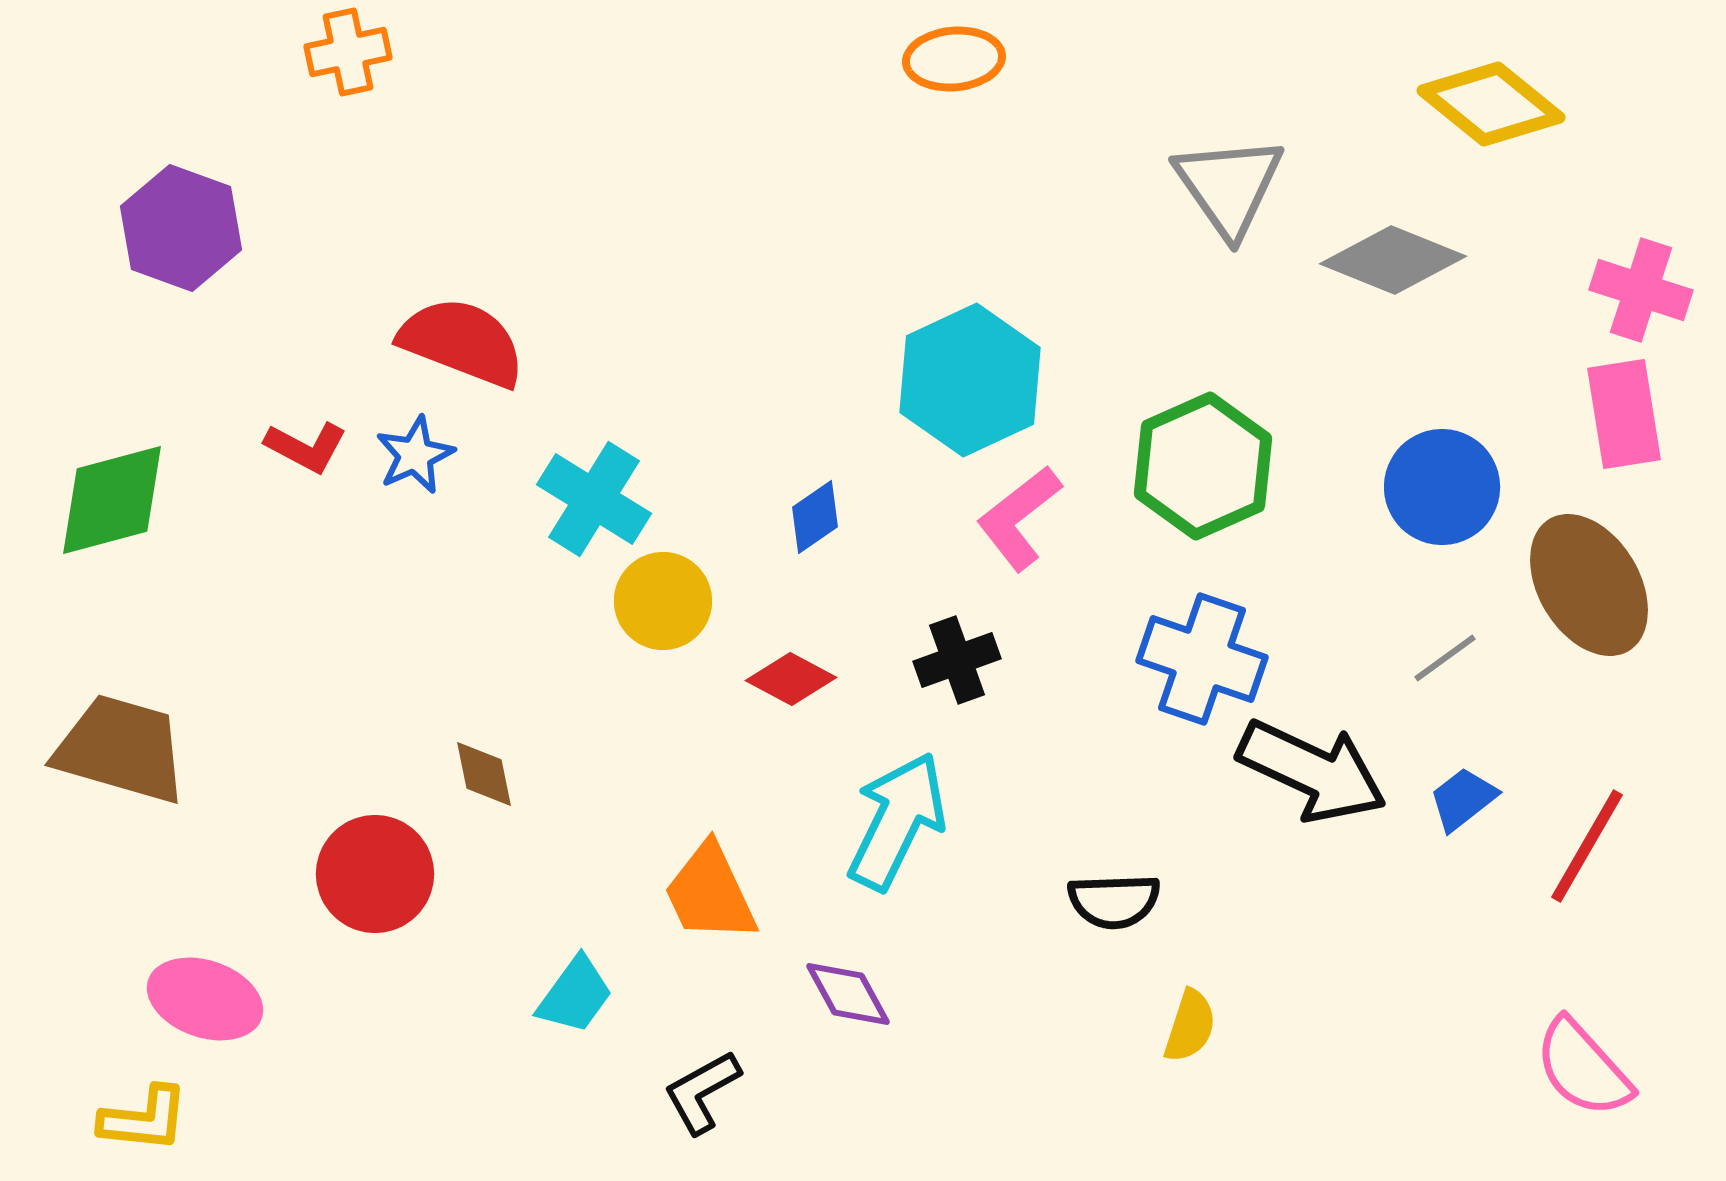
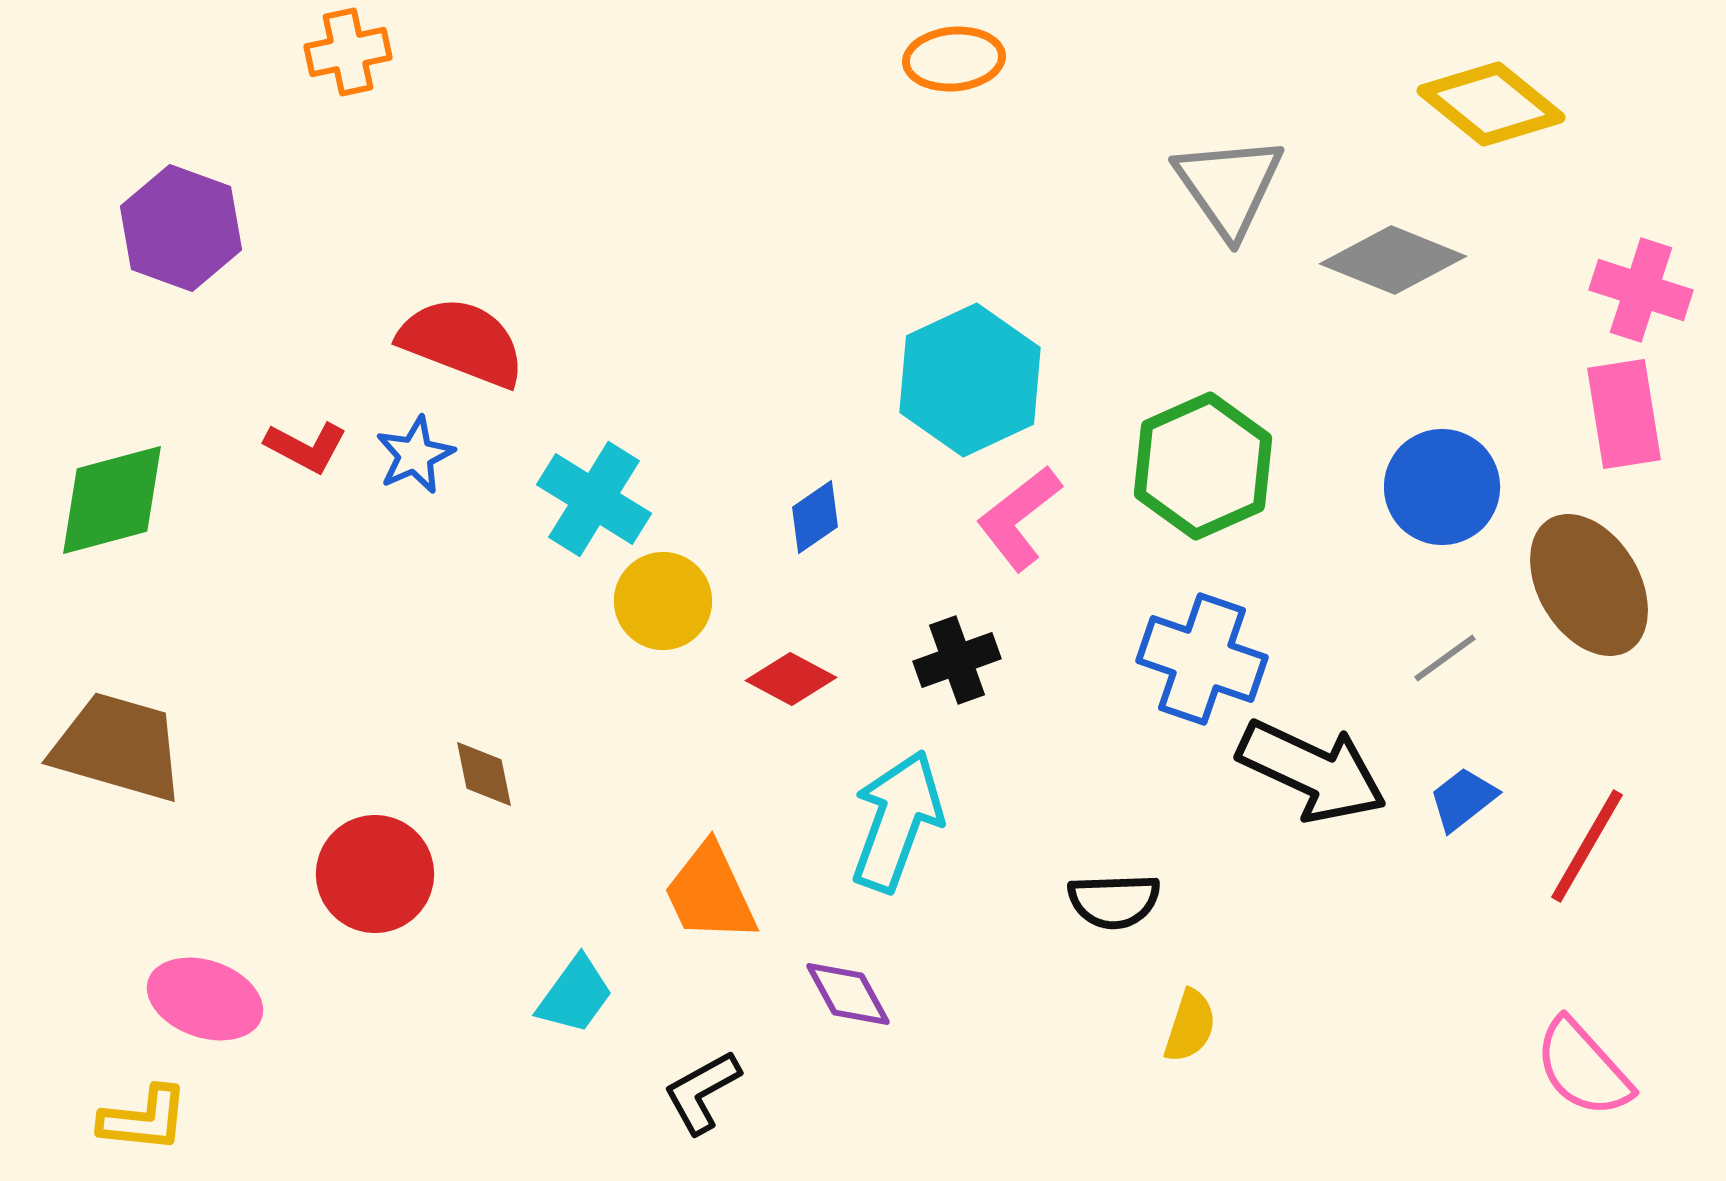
brown trapezoid: moved 3 px left, 2 px up
cyan arrow: rotated 6 degrees counterclockwise
